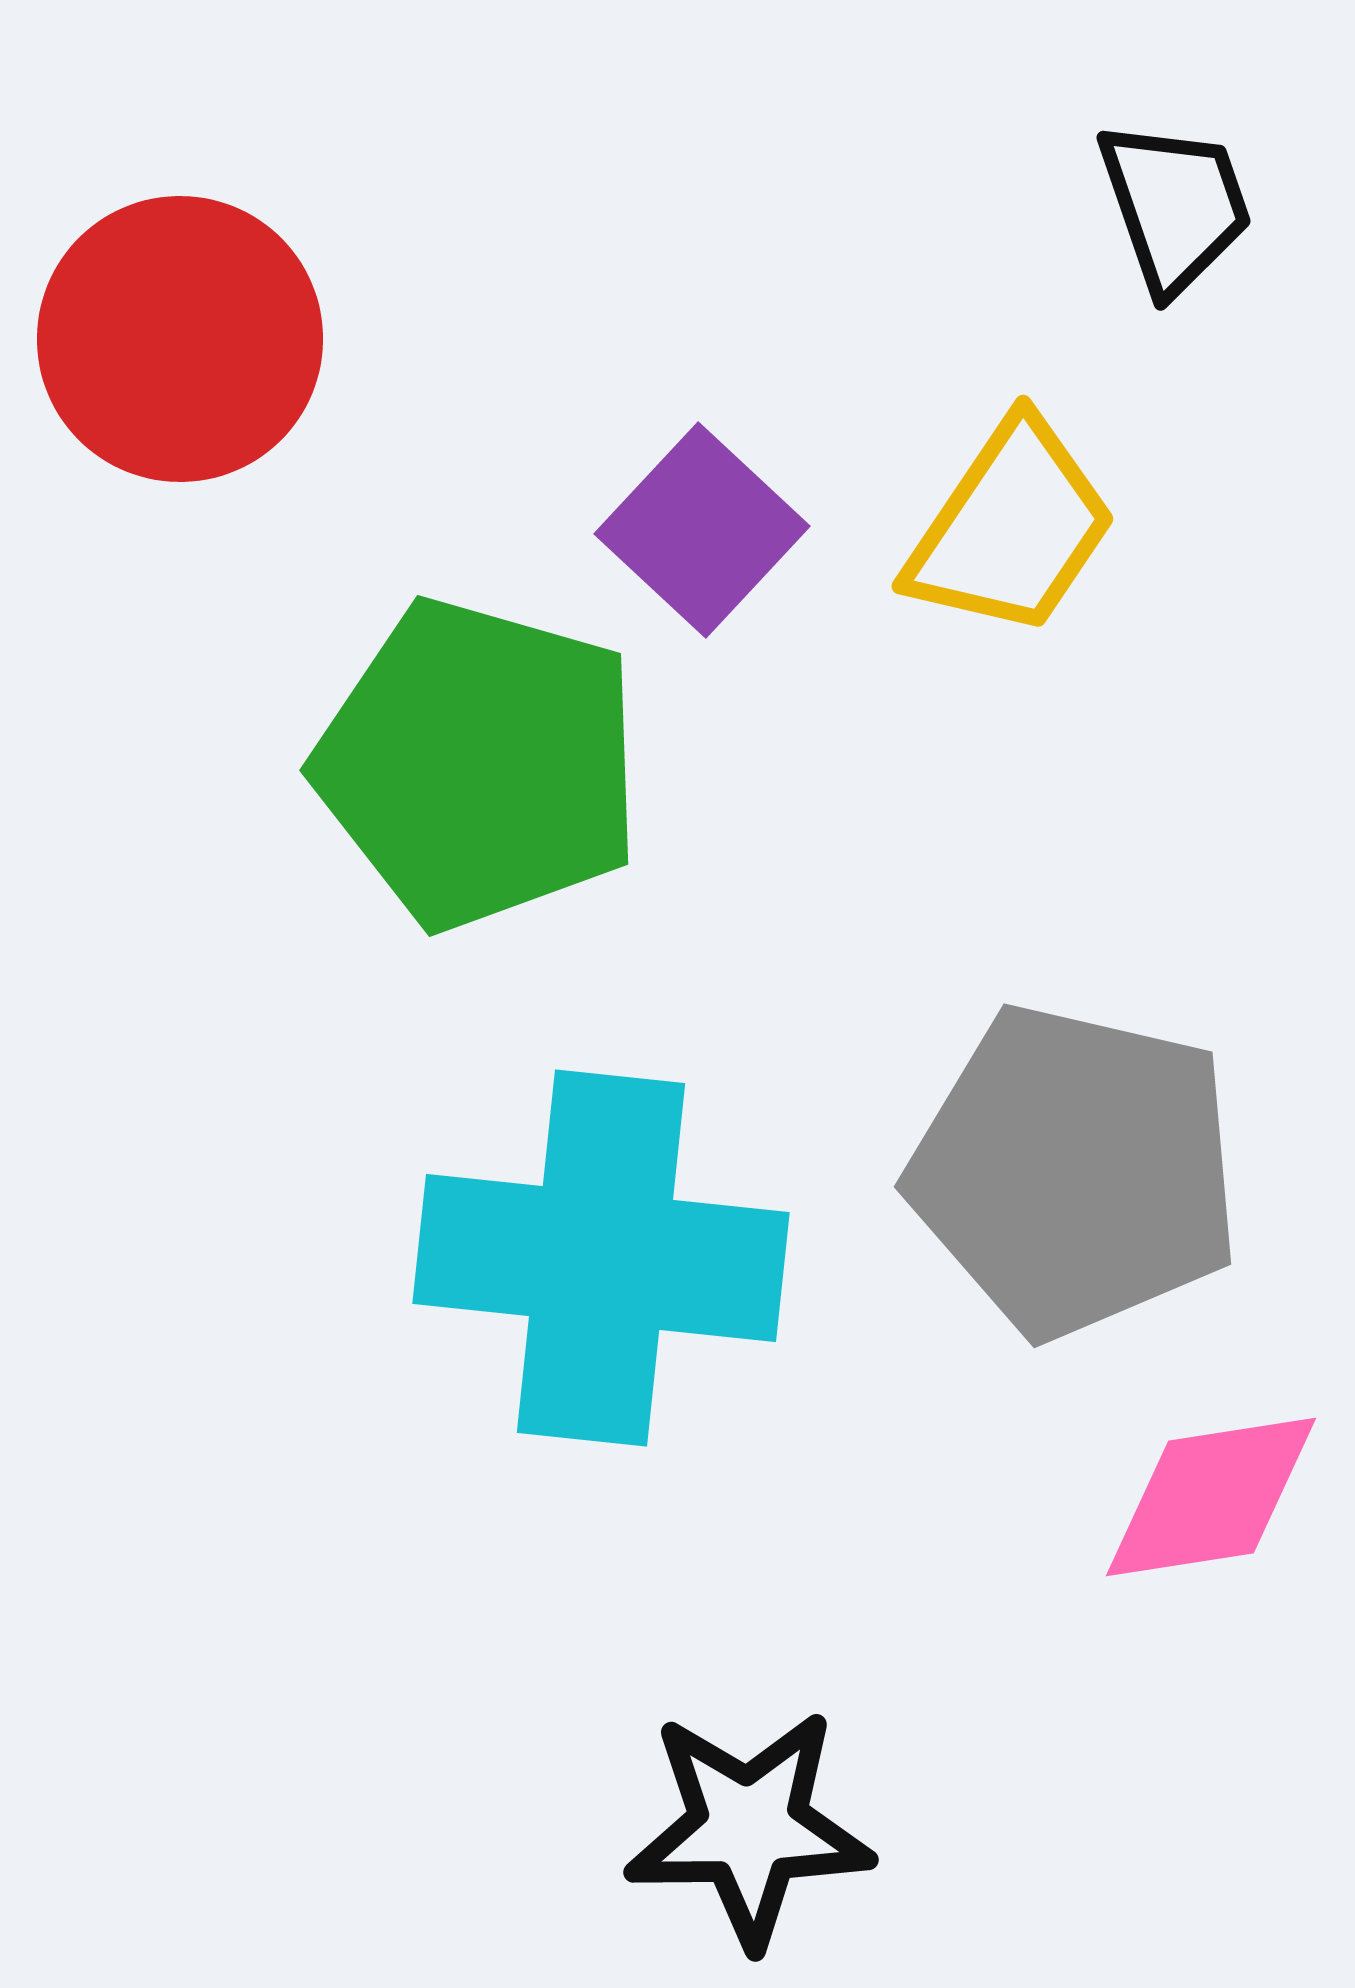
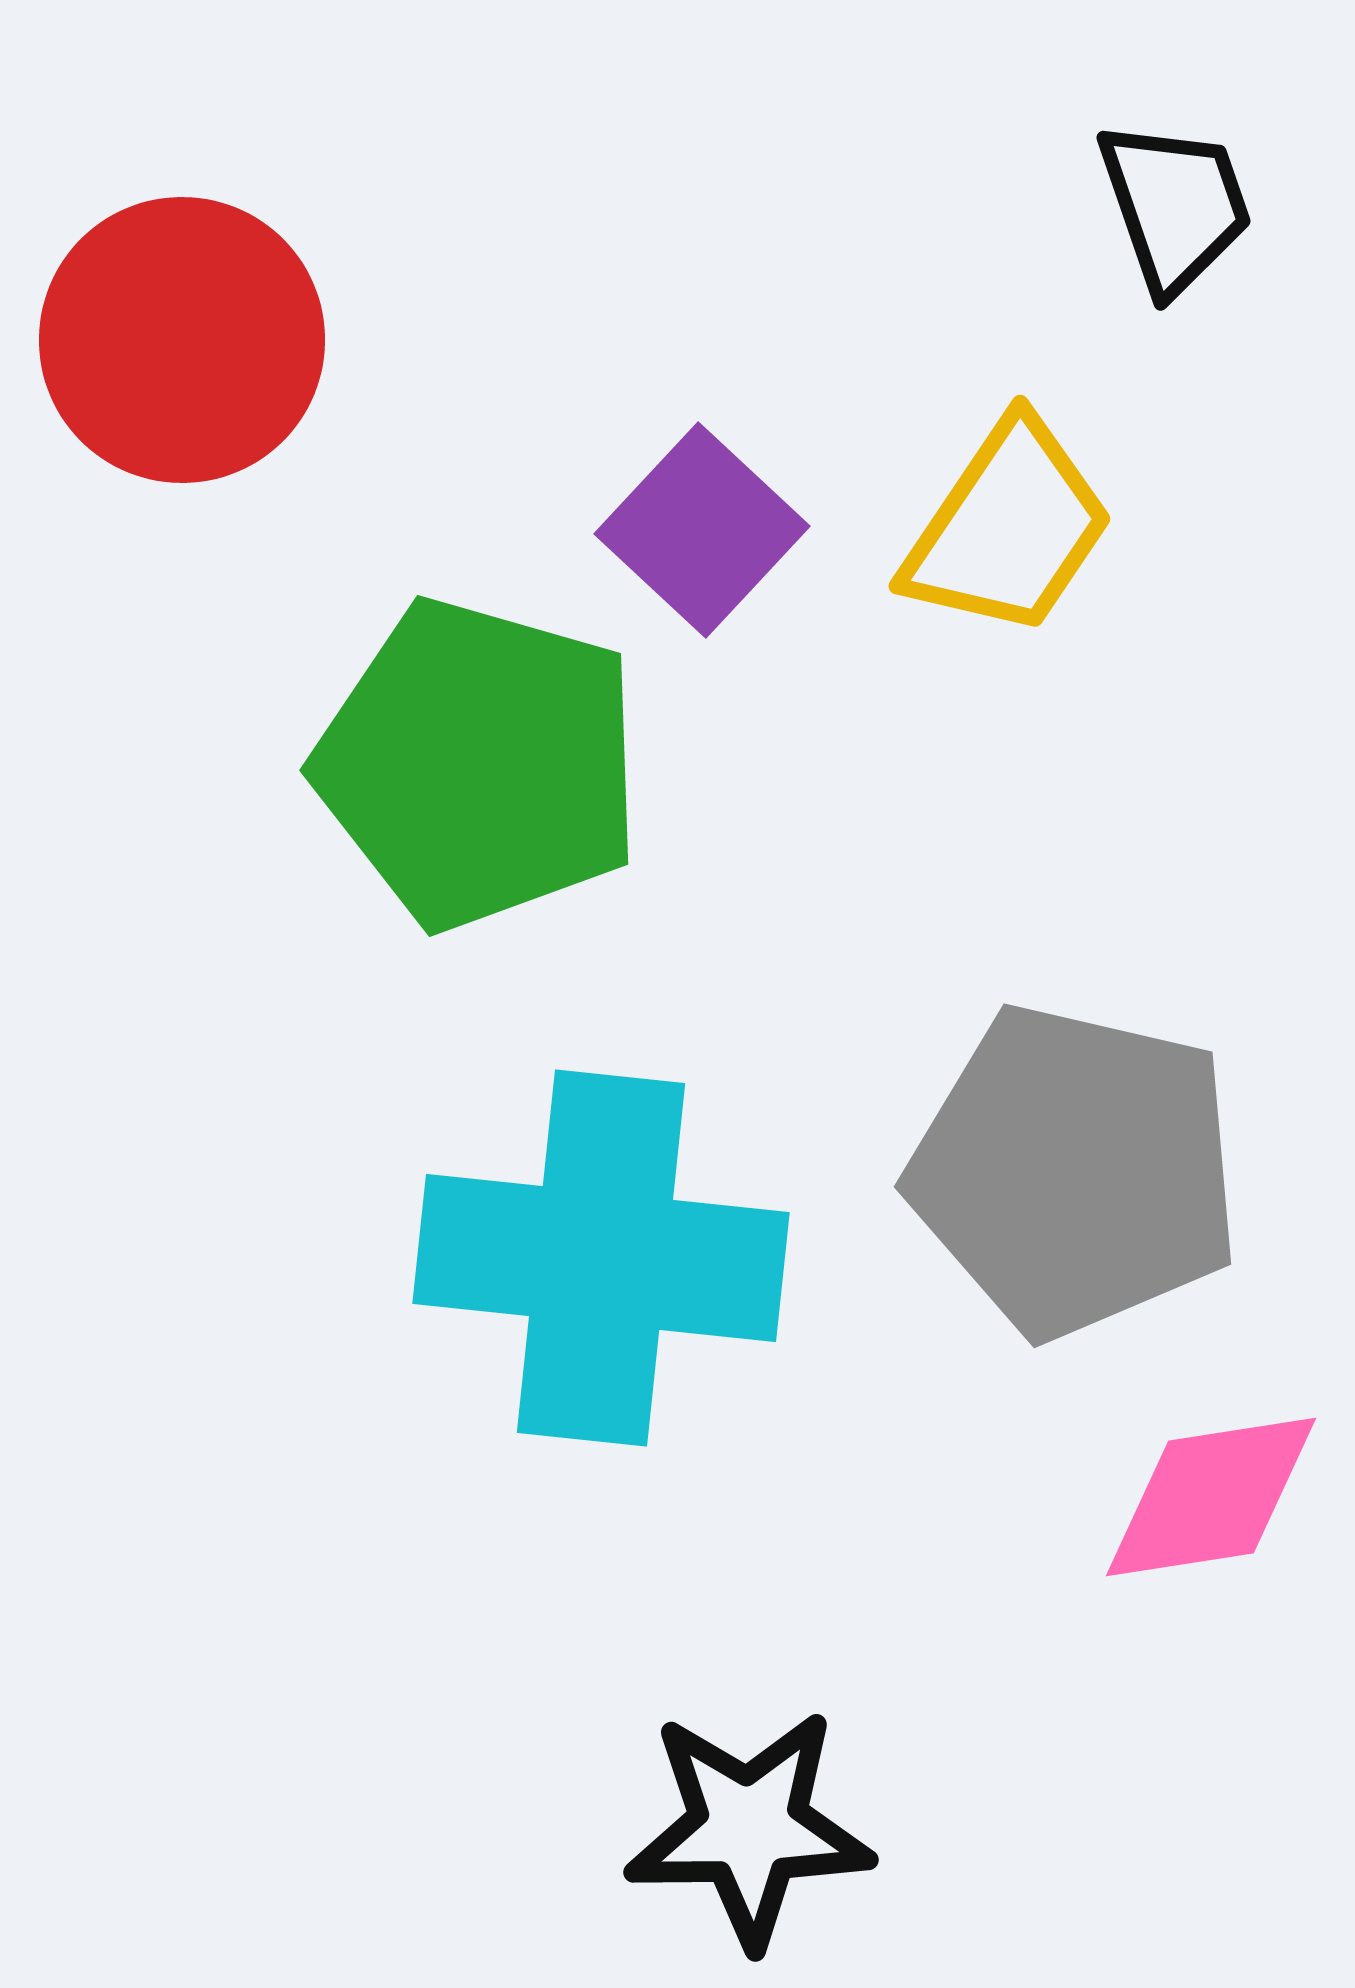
red circle: moved 2 px right, 1 px down
yellow trapezoid: moved 3 px left
